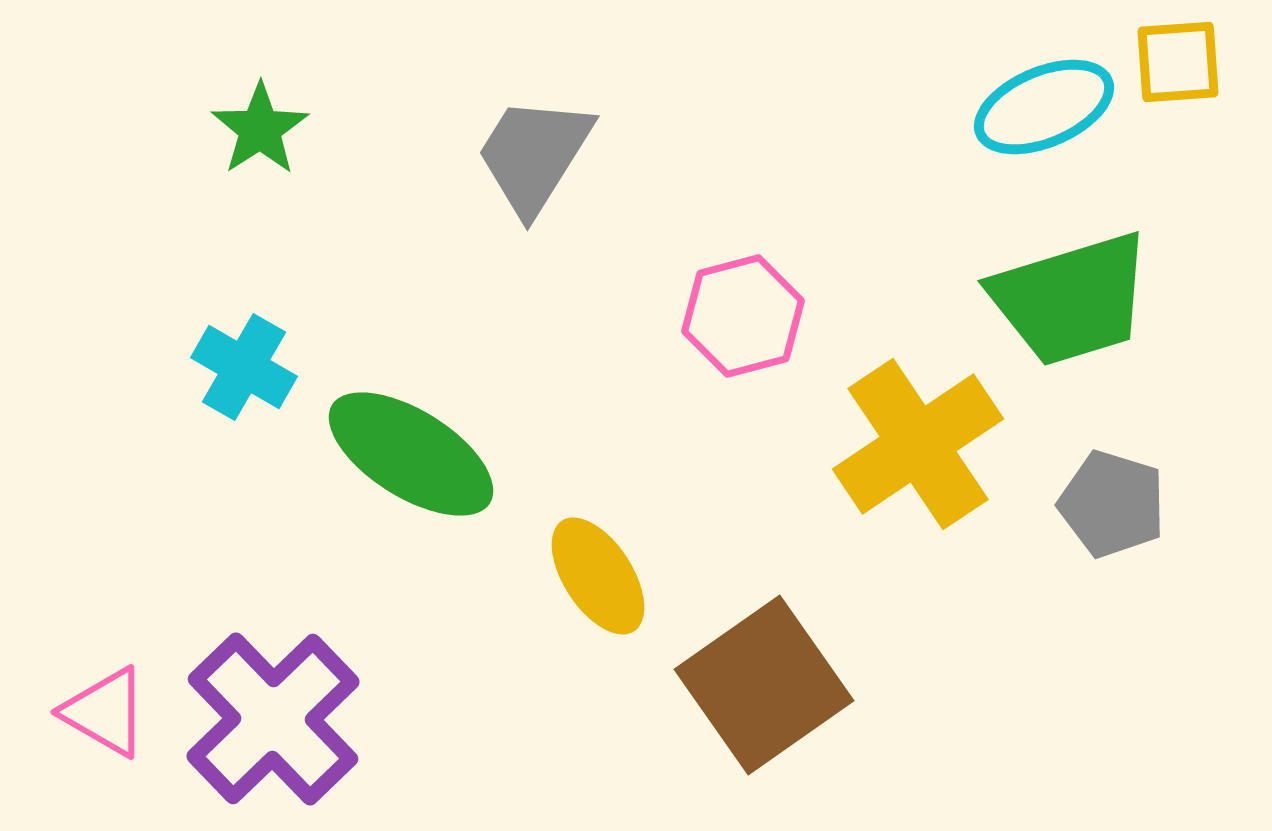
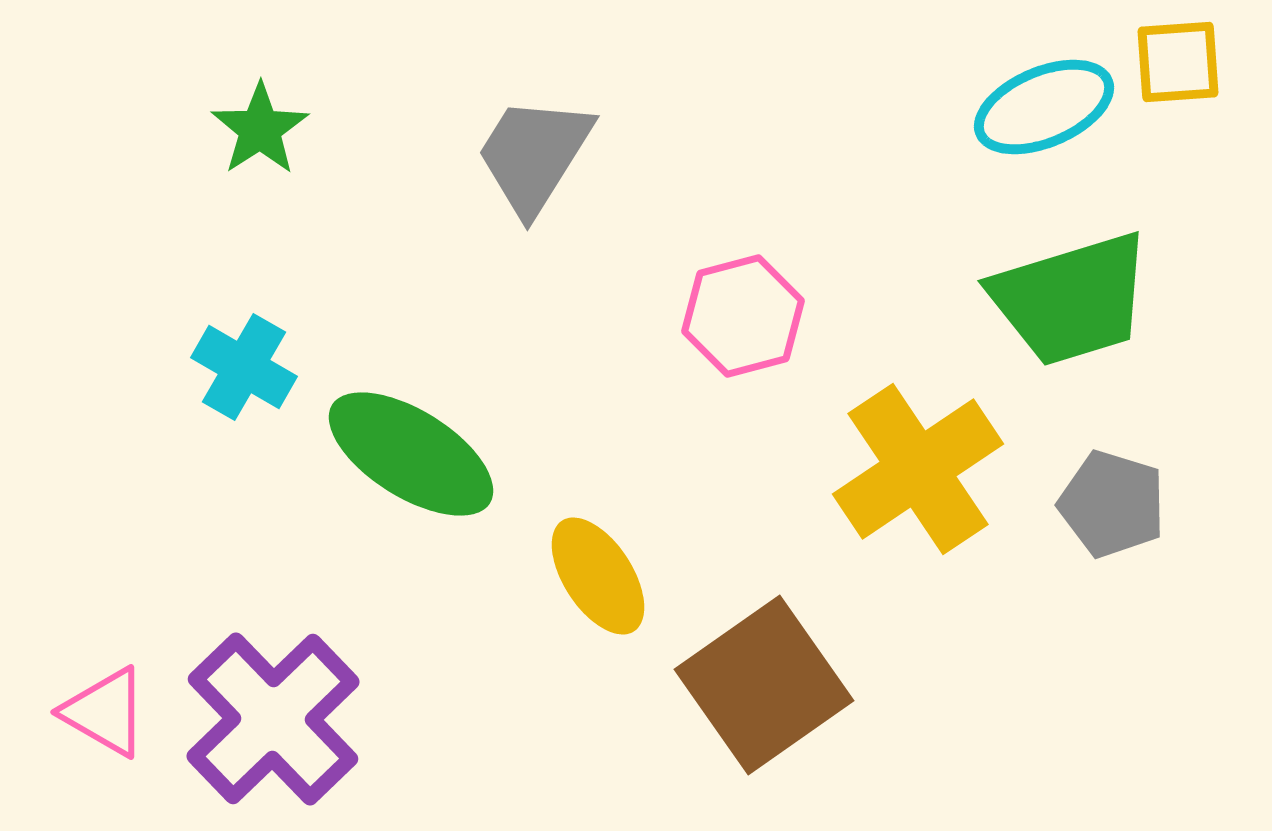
yellow cross: moved 25 px down
